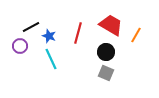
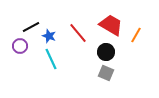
red line: rotated 55 degrees counterclockwise
